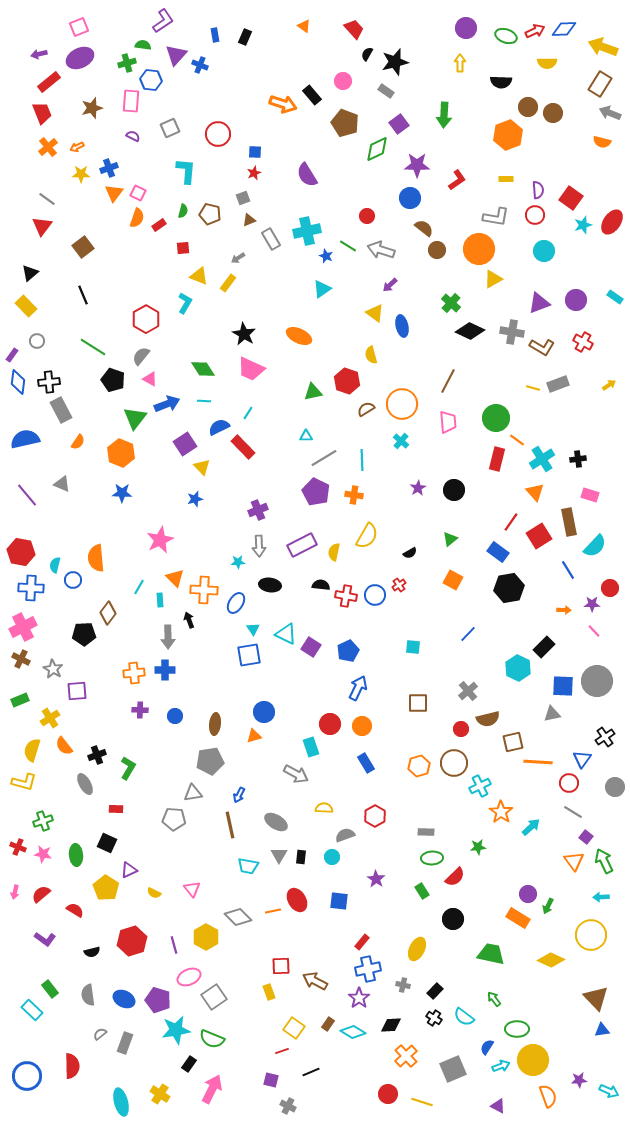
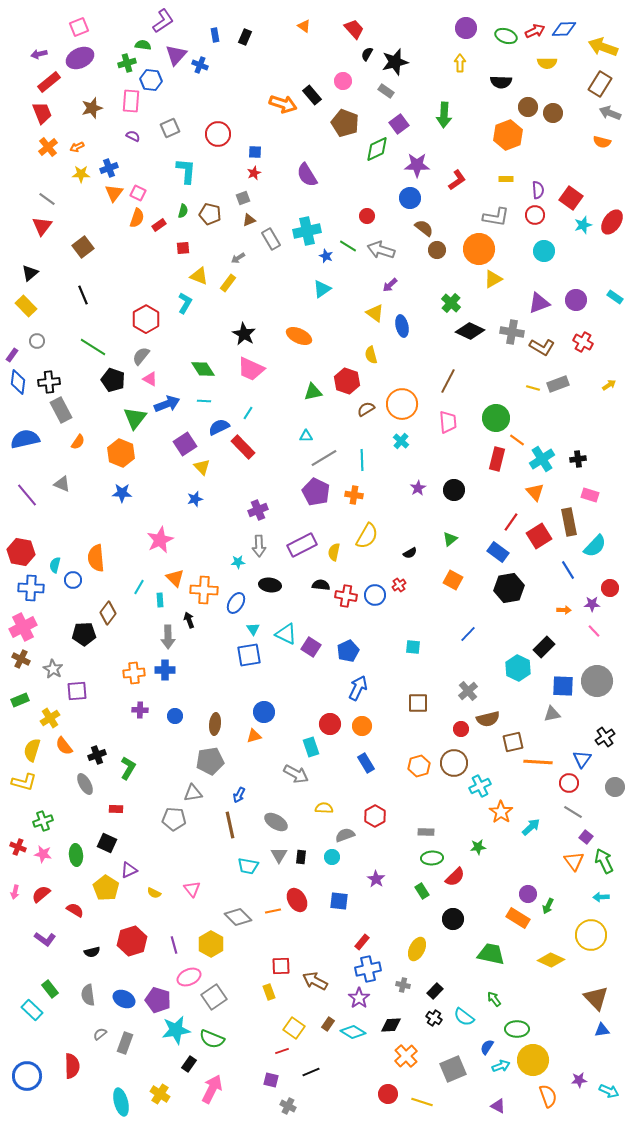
yellow hexagon at (206, 937): moved 5 px right, 7 px down
